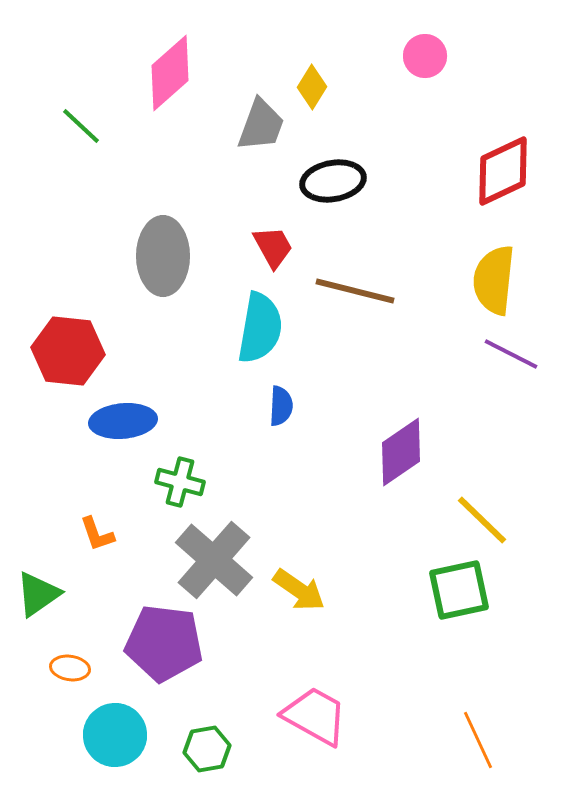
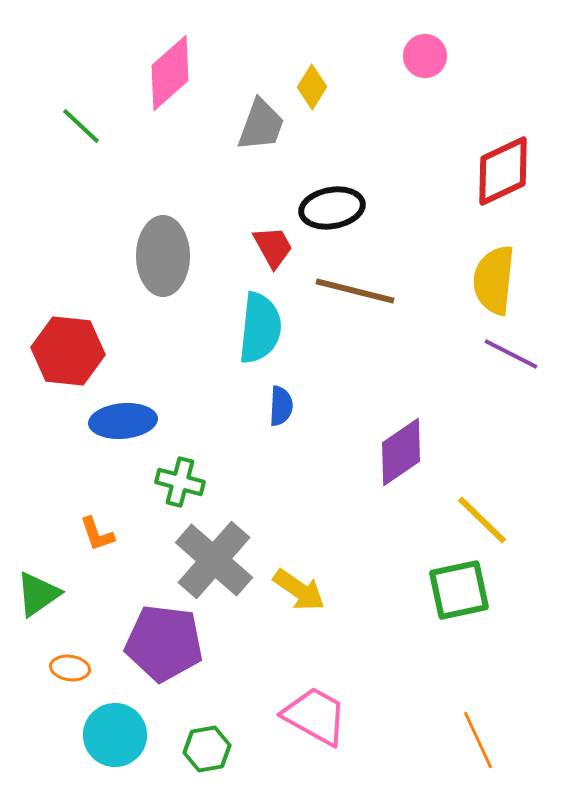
black ellipse: moved 1 px left, 27 px down
cyan semicircle: rotated 4 degrees counterclockwise
